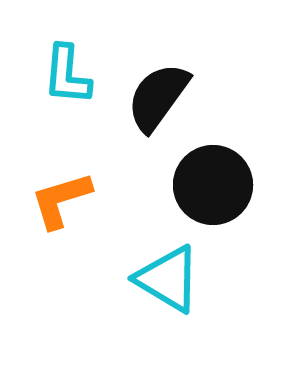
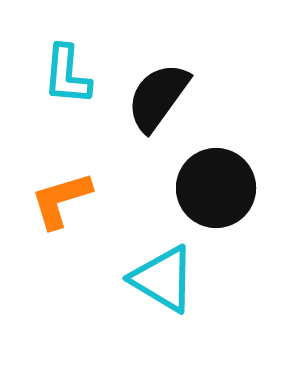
black circle: moved 3 px right, 3 px down
cyan triangle: moved 5 px left
